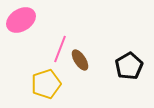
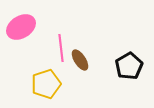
pink ellipse: moved 7 px down
pink line: moved 1 px right, 1 px up; rotated 28 degrees counterclockwise
